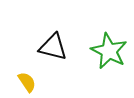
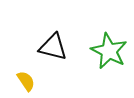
yellow semicircle: moved 1 px left, 1 px up
